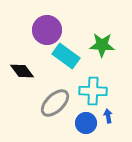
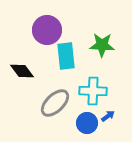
cyan rectangle: rotated 48 degrees clockwise
blue arrow: rotated 64 degrees clockwise
blue circle: moved 1 px right
